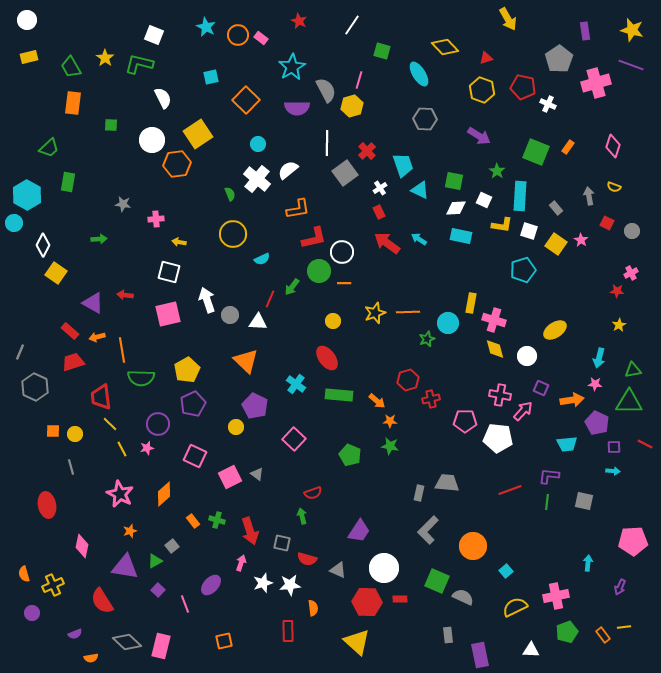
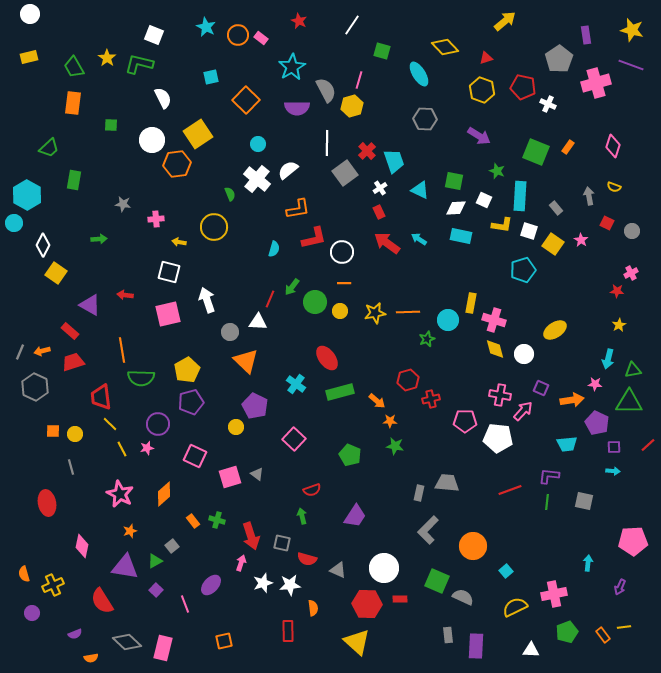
yellow arrow at (508, 19): moved 3 px left, 2 px down; rotated 100 degrees counterclockwise
white circle at (27, 20): moved 3 px right, 6 px up
purple rectangle at (585, 31): moved 1 px right, 4 px down
yellow star at (105, 58): moved 2 px right
green trapezoid at (71, 67): moved 3 px right
cyan trapezoid at (403, 165): moved 9 px left, 4 px up
green star at (497, 171): rotated 14 degrees counterclockwise
green rectangle at (68, 182): moved 6 px right, 2 px up
yellow circle at (233, 234): moved 19 px left, 7 px up
yellow square at (556, 244): moved 3 px left
cyan semicircle at (262, 259): moved 12 px right, 10 px up; rotated 49 degrees counterclockwise
green circle at (319, 271): moved 4 px left, 31 px down
purple triangle at (93, 303): moved 3 px left, 2 px down
yellow star at (375, 313): rotated 10 degrees clockwise
gray circle at (230, 315): moved 17 px down
yellow circle at (333, 321): moved 7 px right, 10 px up
cyan circle at (448, 323): moved 3 px up
orange arrow at (97, 337): moved 55 px left, 14 px down
white circle at (527, 356): moved 3 px left, 2 px up
cyan arrow at (599, 358): moved 9 px right, 1 px down
green rectangle at (339, 395): moved 1 px right, 3 px up; rotated 20 degrees counterclockwise
purple pentagon at (193, 404): moved 2 px left, 2 px up; rotated 10 degrees clockwise
red line at (645, 444): moved 3 px right, 1 px down; rotated 70 degrees counterclockwise
green star at (390, 446): moved 5 px right
pink square at (230, 477): rotated 10 degrees clockwise
red semicircle at (313, 493): moved 1 px left, 3 px up
red ellipse at (47, 505): moved 2 px up
red arrow at (250, 531): moved 1 px right, 5 px down
purple trapezoid at (359, 531): moved 4 px left, 15 px up
purple square at (158, 590): moved 2 px left
pink cross at (556, 596): moved 2 px left, 2 px up
red hexagon at (367, 602): moved 2 px down
pink rectangle at (161, 646): moved 2 px right, 2 px down
purple rectangle at (480, 655): moved 4 px left, 9 px up; rotated 15 degrees clockwise
